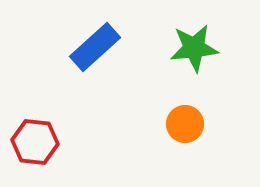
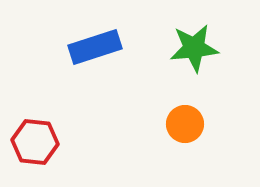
blue rectangle: rotated 24 degrees clockwise
